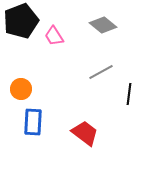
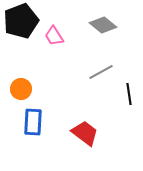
black line: rotated 15 degrees counterclockwise
